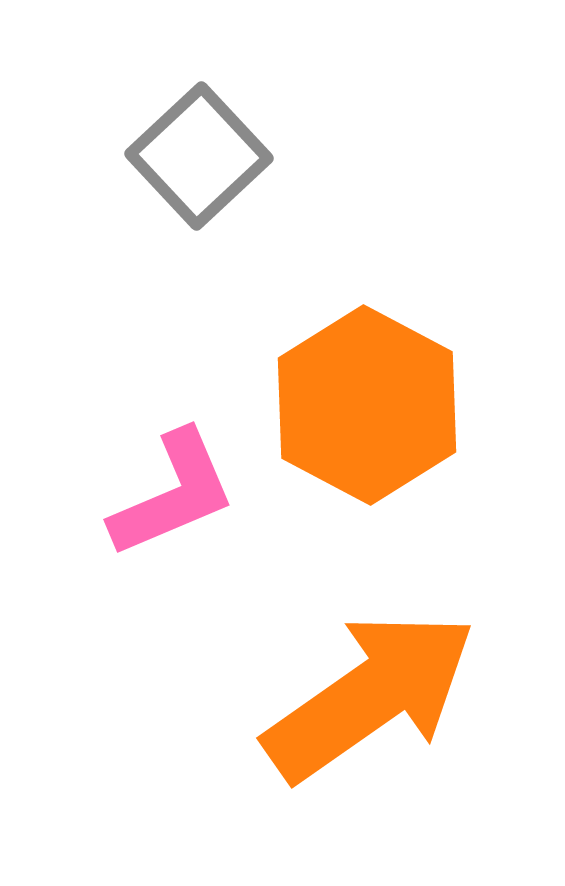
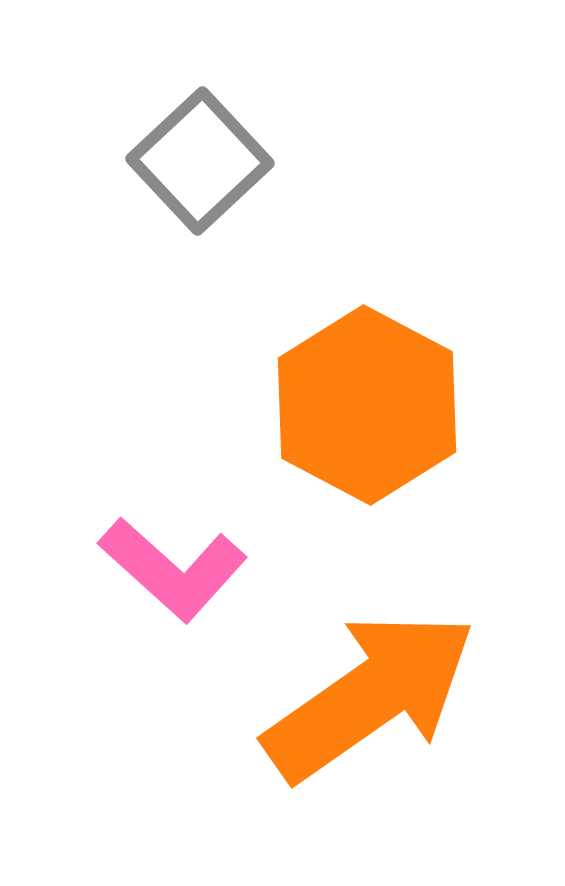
gray square: moved 1 px right, 5 px down
pink L-shape: moved 75 px down; rotated 65 degrees clockwise
